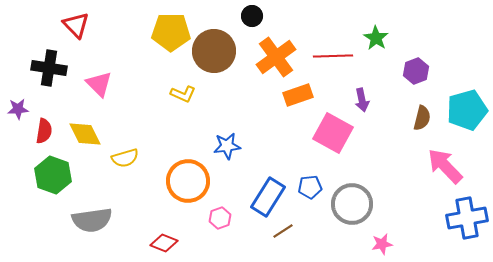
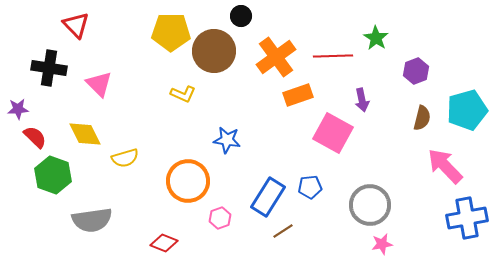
black circle: moved 11 px left
red semicircle: moved 9 px left, 6 px down; rotated 55 degrees counterclockwise
blue star: moved 6 px up; rotated 16 degrees clockwise
gray circle: moved 18 px right, 1 px down
